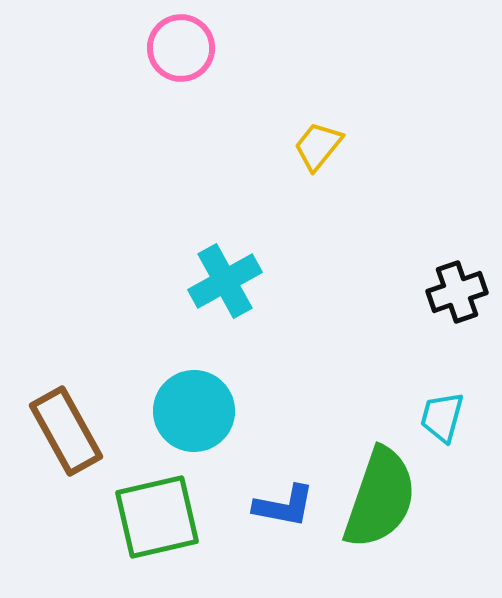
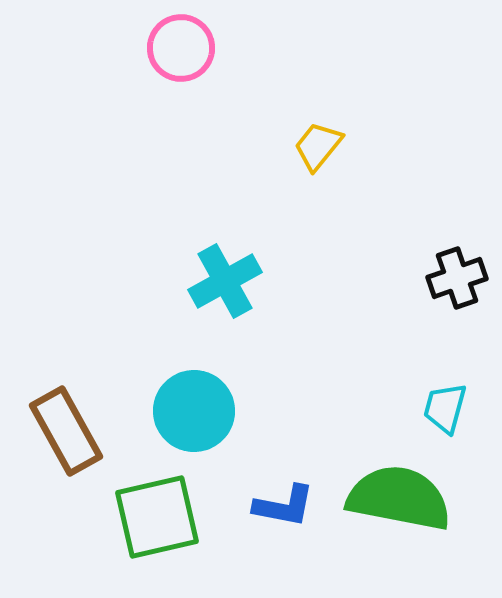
black cross: moved 14 px up
cyan trapezoid: moved 3 px right, 9 px up
green semicircle: moved 19 px right; rotated 98 degrees counterclockwise
